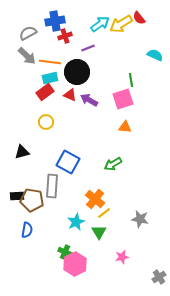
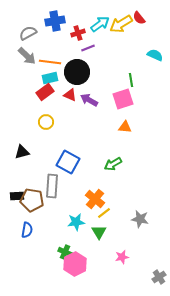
red cross: moved 13 px right, 3 px up
cyan star: rotated 18 degrees clockwise
